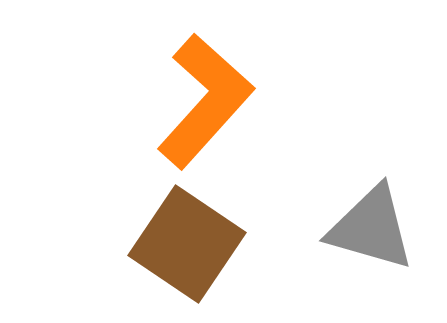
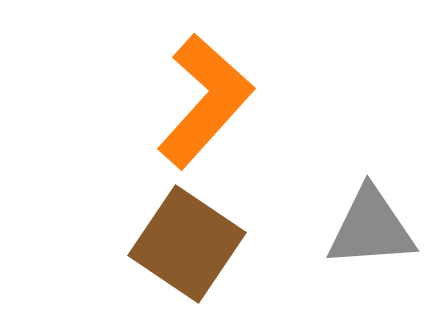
gray triangle: rotated 20 degrees counterclockwise
